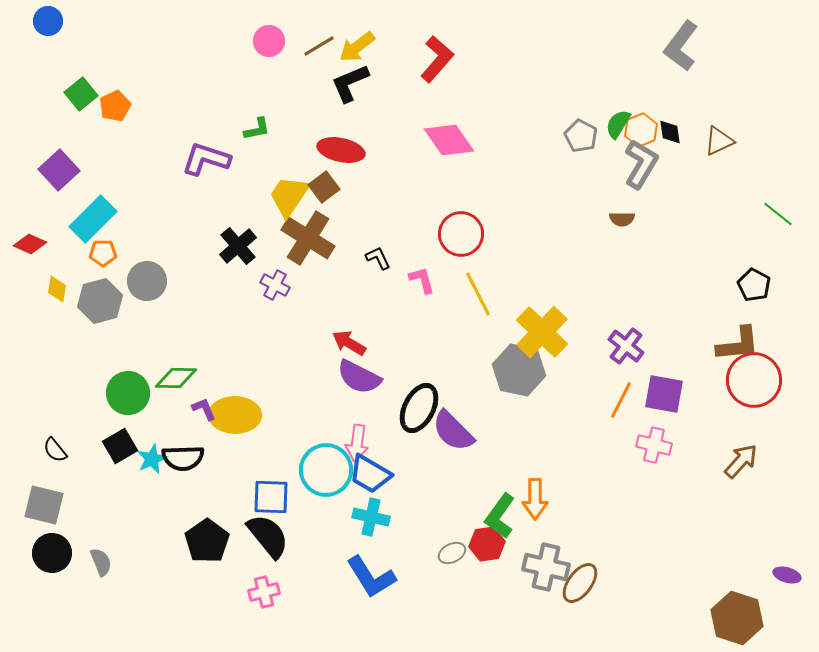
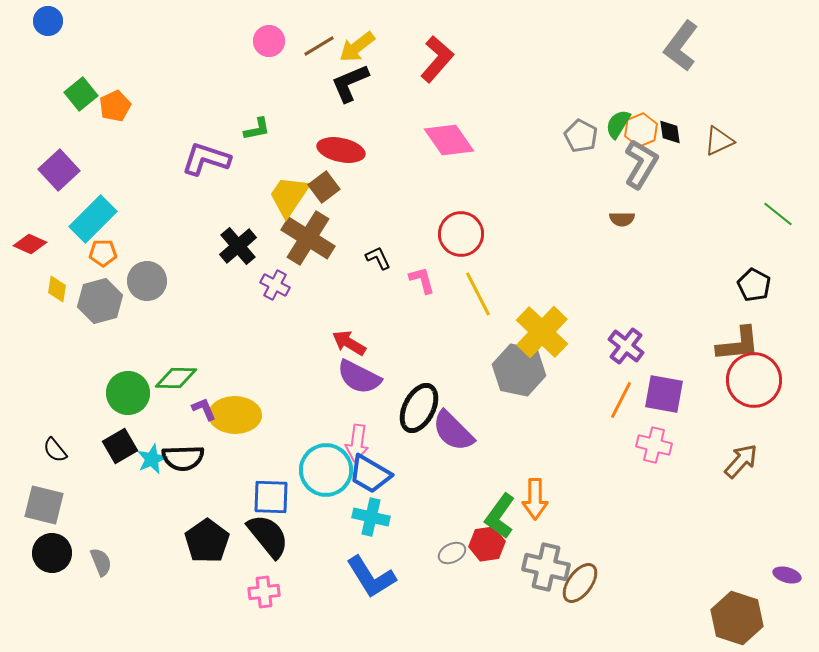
pink cross at (264, 592): rotated 8 degrees clockwise
